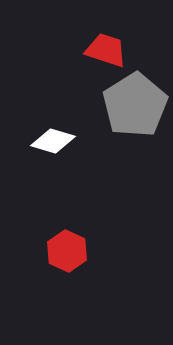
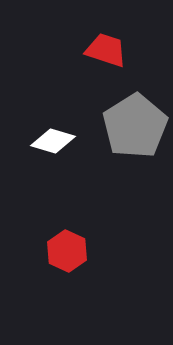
gray pentagon: moved 21 px down
